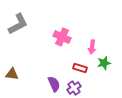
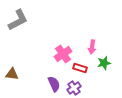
gray L-shape: moved 4 px up
pink cross: moved 1 px right, 17 px down; rotated 30 degrees clockwise
